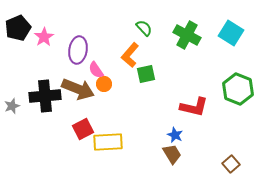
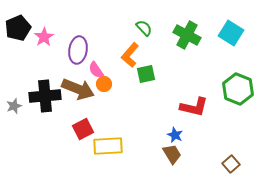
gray star: moved 2 px right
yellow rectangle: moved 4 px down
